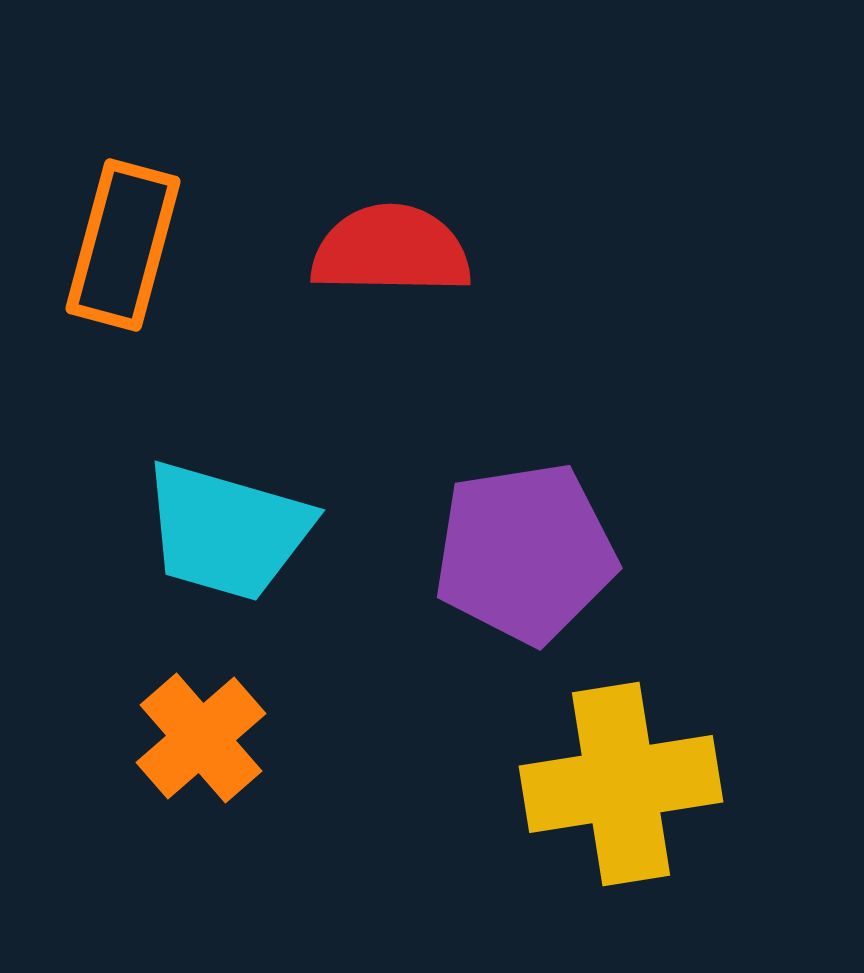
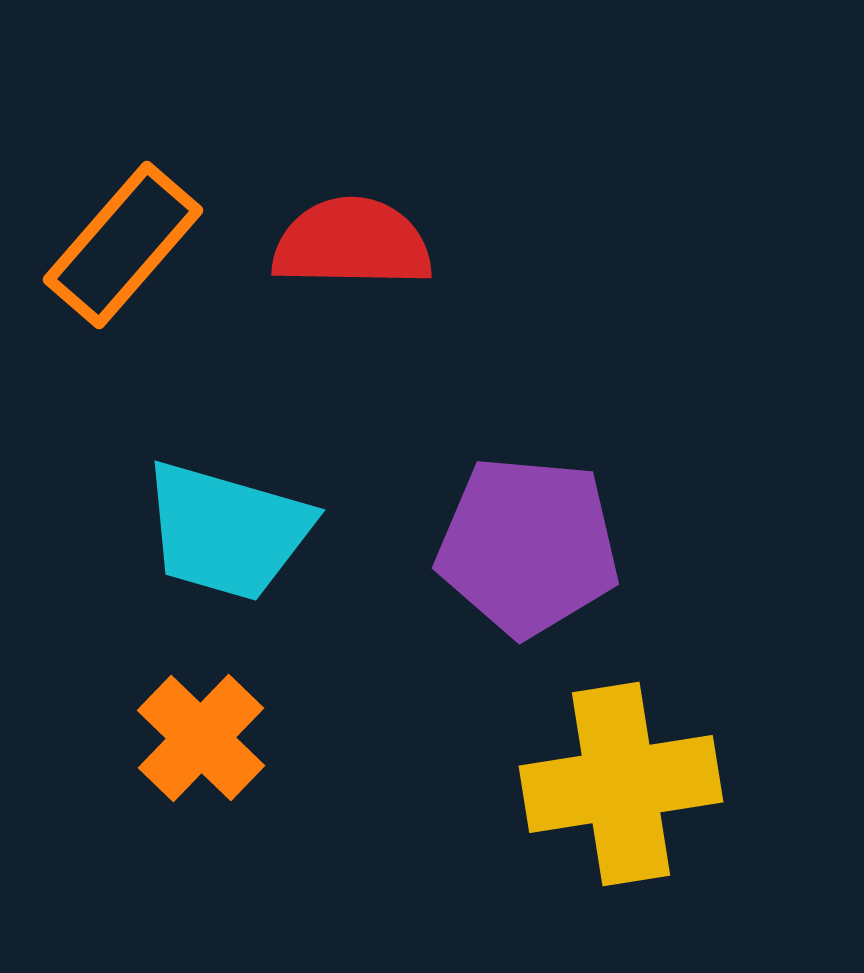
orange rectangle: rotated 26 degrees clockwise
red semicircle: moved 39 px left, 7 px up
purple pentagon: moved 3 px right, 7 px up; rotated 14 degrees clockwise
orange cross: rotated 5 degrees counterclockwise
